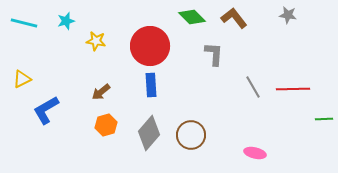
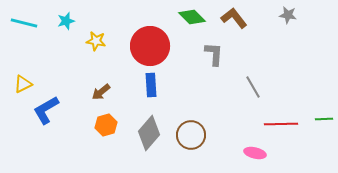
yellow triangle: moved 1 px right, 5 px down
red line: moved 12 px left, 35 px down
